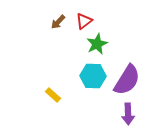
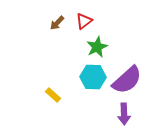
brown arrow: moved 1 px left, 1 px down
green star: moved 3 px down
cyan hexagon: moved 1 px down
purple semicircle: rotated 16 degrees clockwise
purple arrow: moved 4 px left
